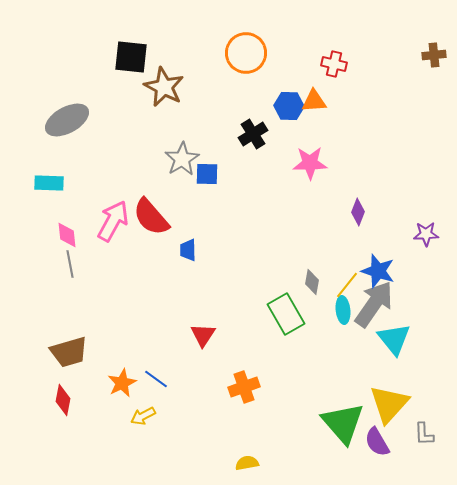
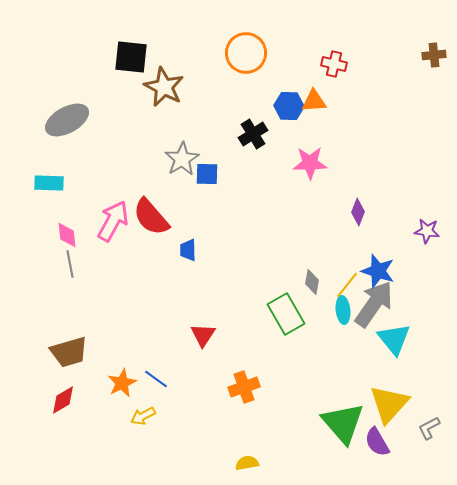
purple star: moved 1 px right, 3 px up; rotated 10 degrees clockwise
red diamond: rotated 48 degrees clockwise
gray L-shape: moved 5 px right, 6 px up; rotated 65 degrees clockwise
